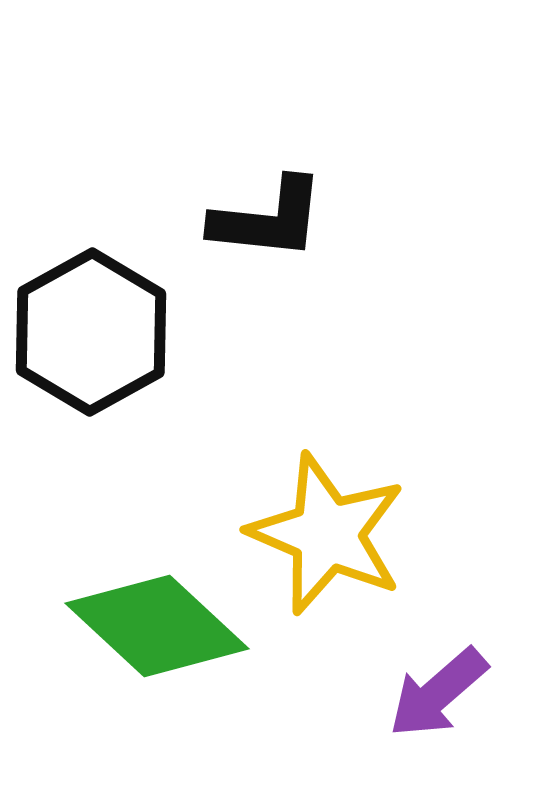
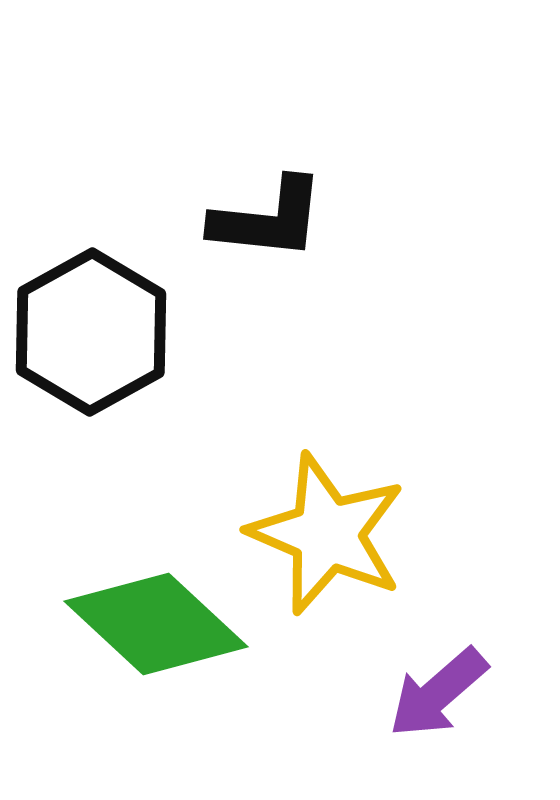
green diamond: moved 1 px left, 2 px up
